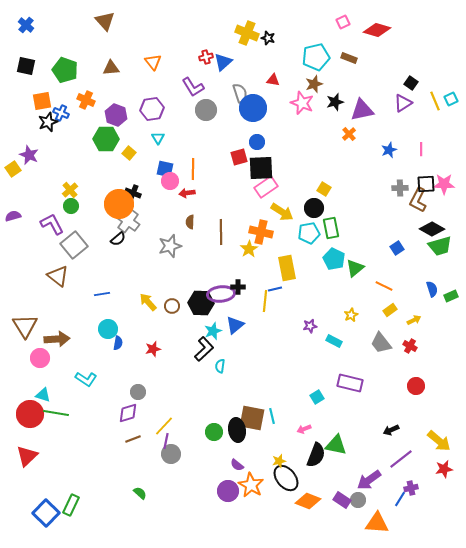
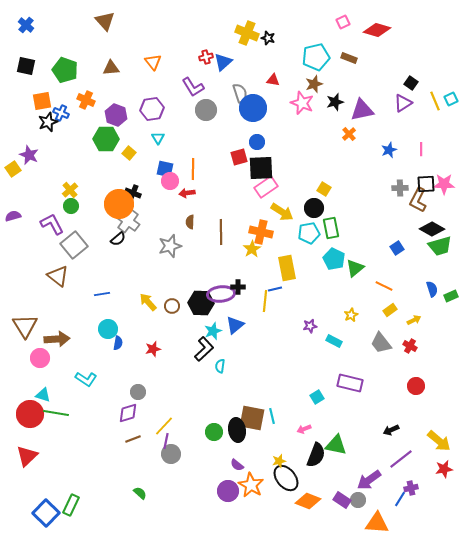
yellow star at (249, 249): moved 3 px right
